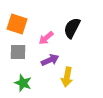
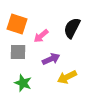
pink arrow: moved 5 px left, 2 px up
purple arrow: moved 1 px right, 1 px up
yellow arrow: rotated 54 degrees clockwise
